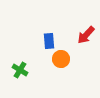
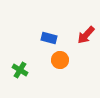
blue rectangle: moved 3 px up; rotated 70 degrees counterclockwise
orange circle: moved 1 px left, 1 px down
